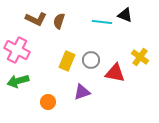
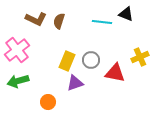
black triangle: moved 1 px right, 1 px up
pink cross: rotated 25 degrees clockwise
yellow cross: rotated 30 degrees clockwise
purple triangle: moved 7 px left, 9 px up
